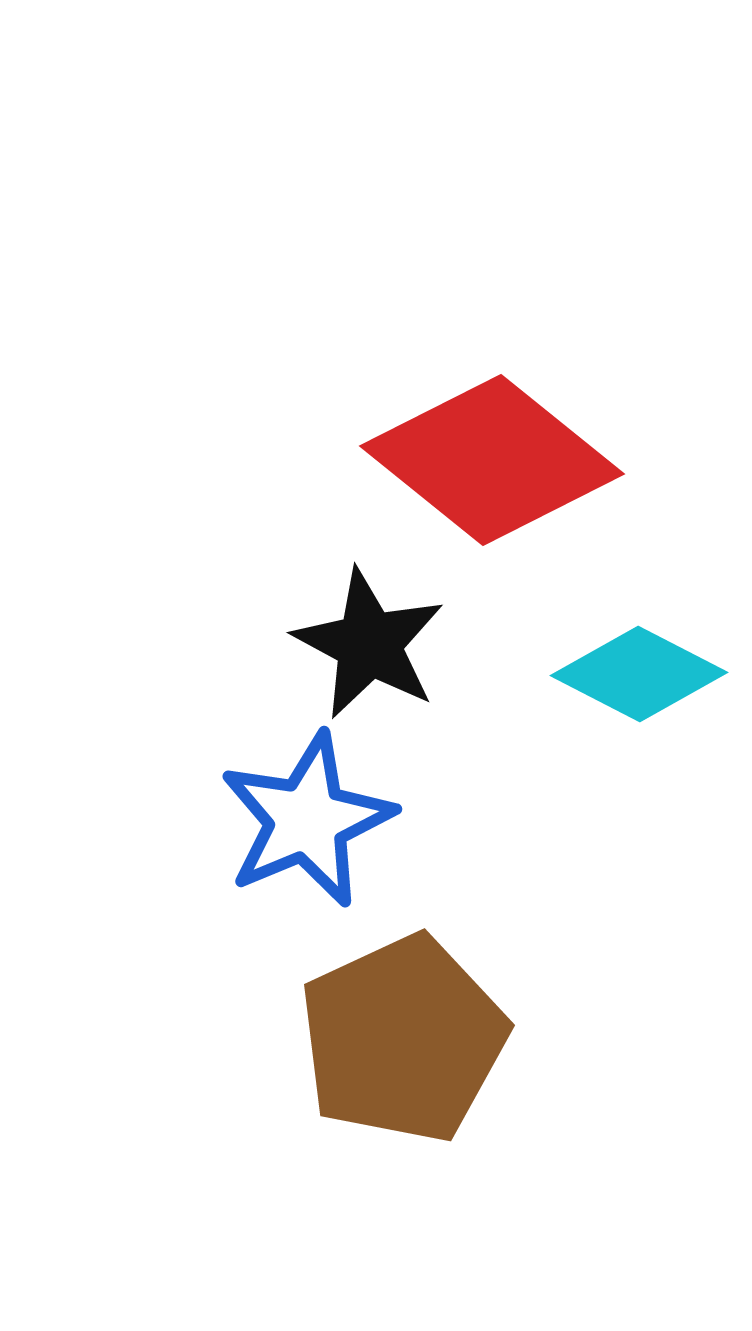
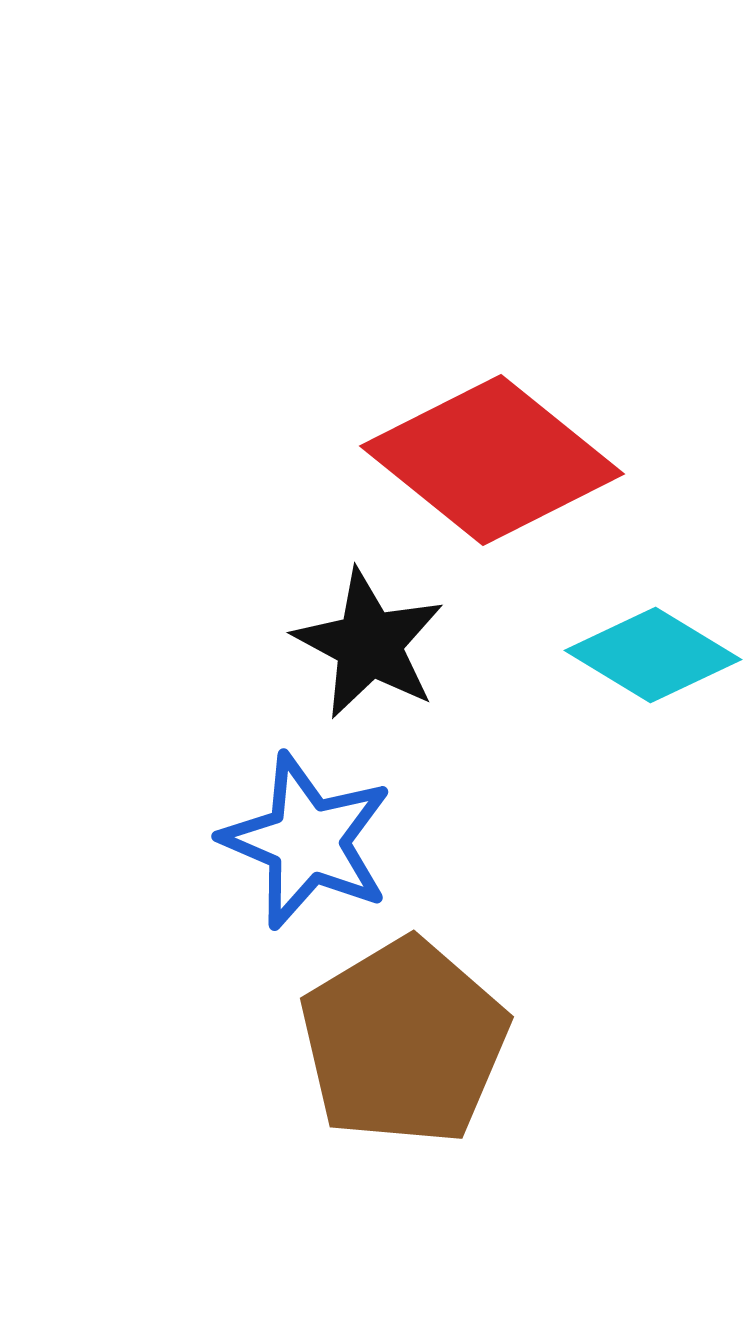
cyan diamond: moved 14 px right, 19 px up; rotated 4 degrees clockwise
blue star: moved 21 px down; rotated 26 degrees counterclockwise
brown pentagon: moved 1 px right, 3 px down; rotated 6 degrees counterclockwise
